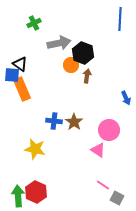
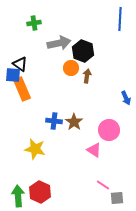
green cross: rotated 16 degrees clockwise
black hexagon: moved 2 px up
orange circle: moved 3 px down
blue square: moved 1 px right
pink triangle: moved 4 px left
red hexagon: moved 4 px right
gray square: rotated 32 degrees counterclockwise
